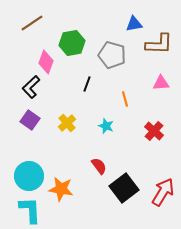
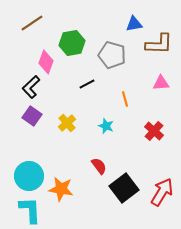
black line: rotated 42 degrees clockwise
purple square: moved 2 px right, 4 px up
red arrow: moved 1 px left
